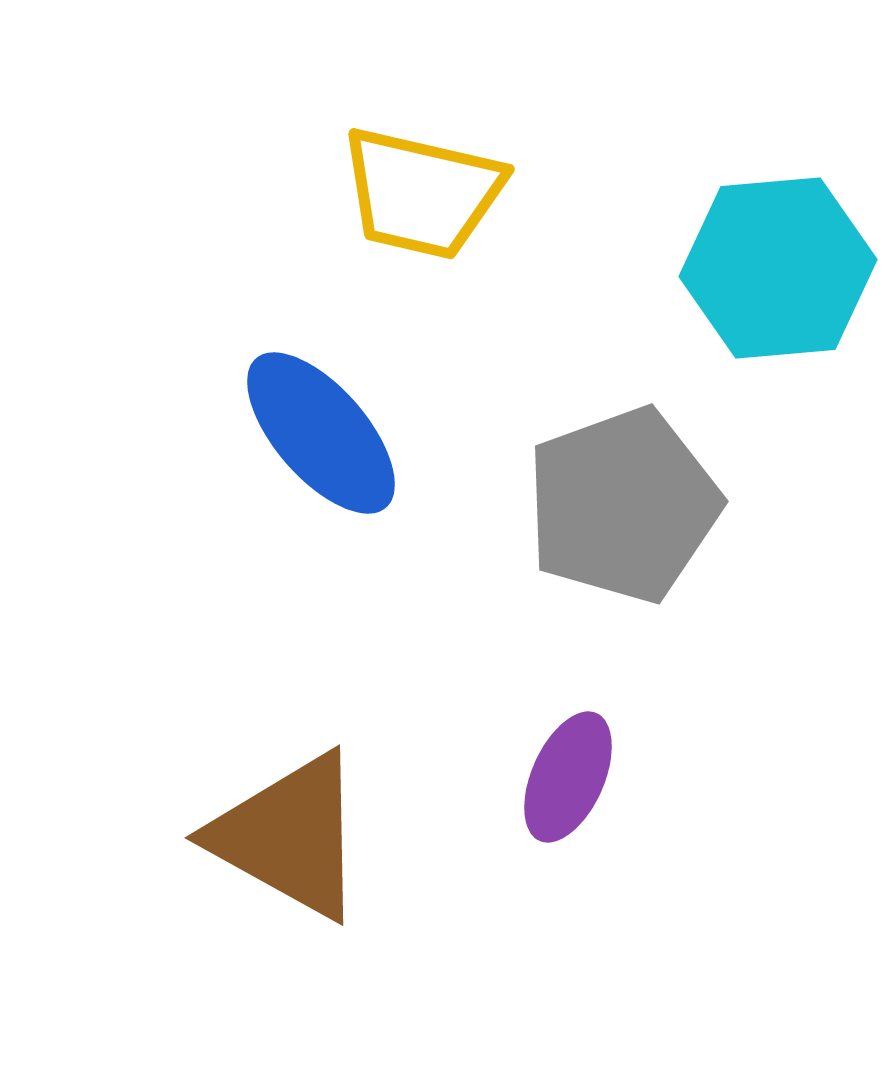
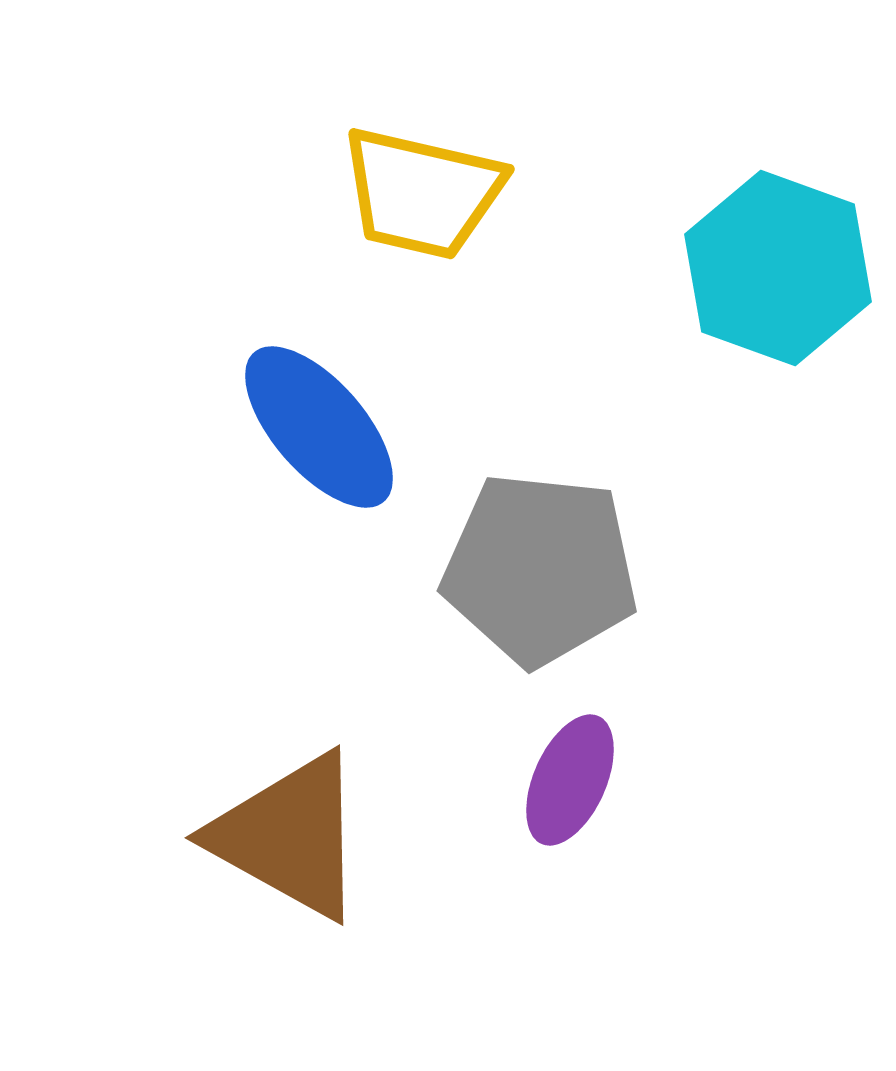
cyan hexagon: rotated 25 degrees clockwise
blue ellipse: moved 2 px left, 6 px up
gray pentagon: moved 83 px left, 64 px down; rotated 26 degrees clockwise
purple ellipse: moved 2 px right, 3 px down
